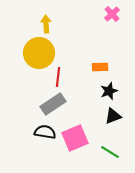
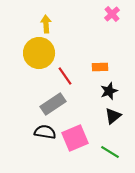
red line: moved 7 px right, 1 px up; rotated 42 degrees counterclockwise
black triangle: rotated 18 degrees counterclockwise
